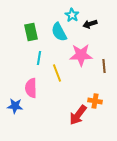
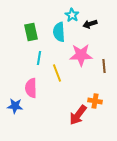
cyan semicircle: rotated 24 degrees clockwise
